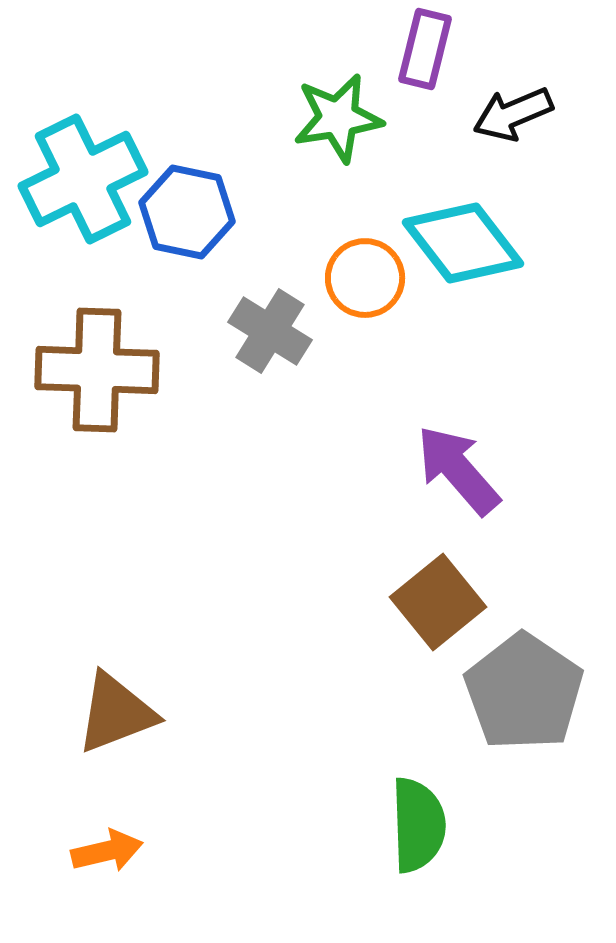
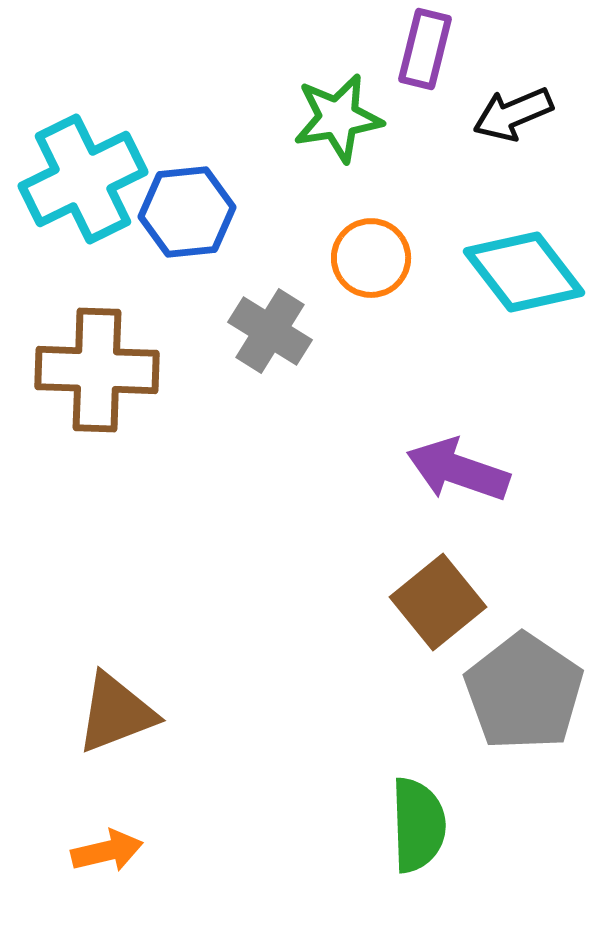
blue hexagon: rotated 18 degrees counterclockwise
cyan diamond: moved 61 px right, 29 px down
orange circle: moved 6 px right, 20 px up
purple arrow: rotated 30 degrees counterclockwise
